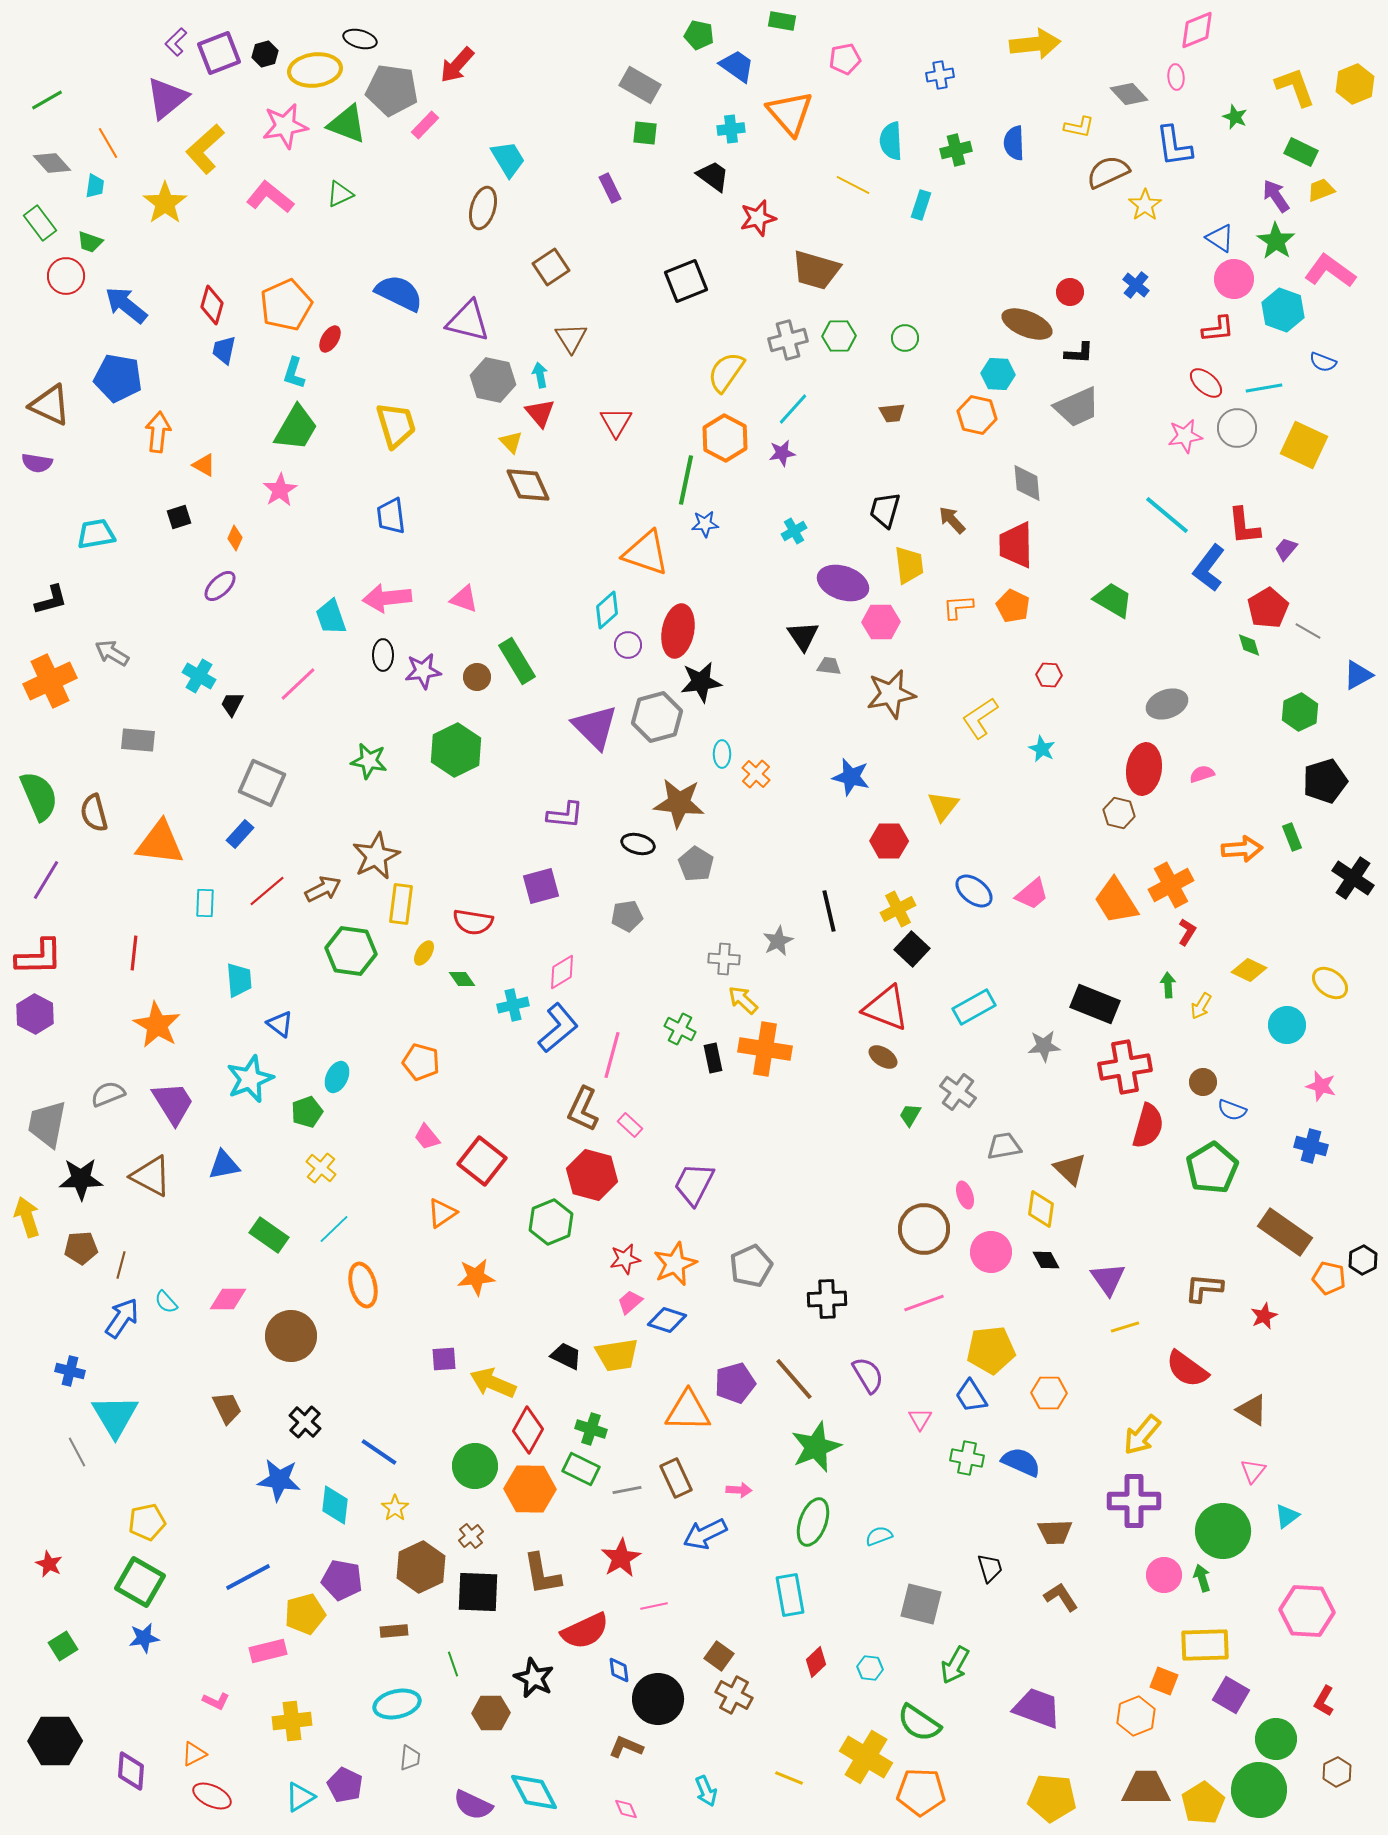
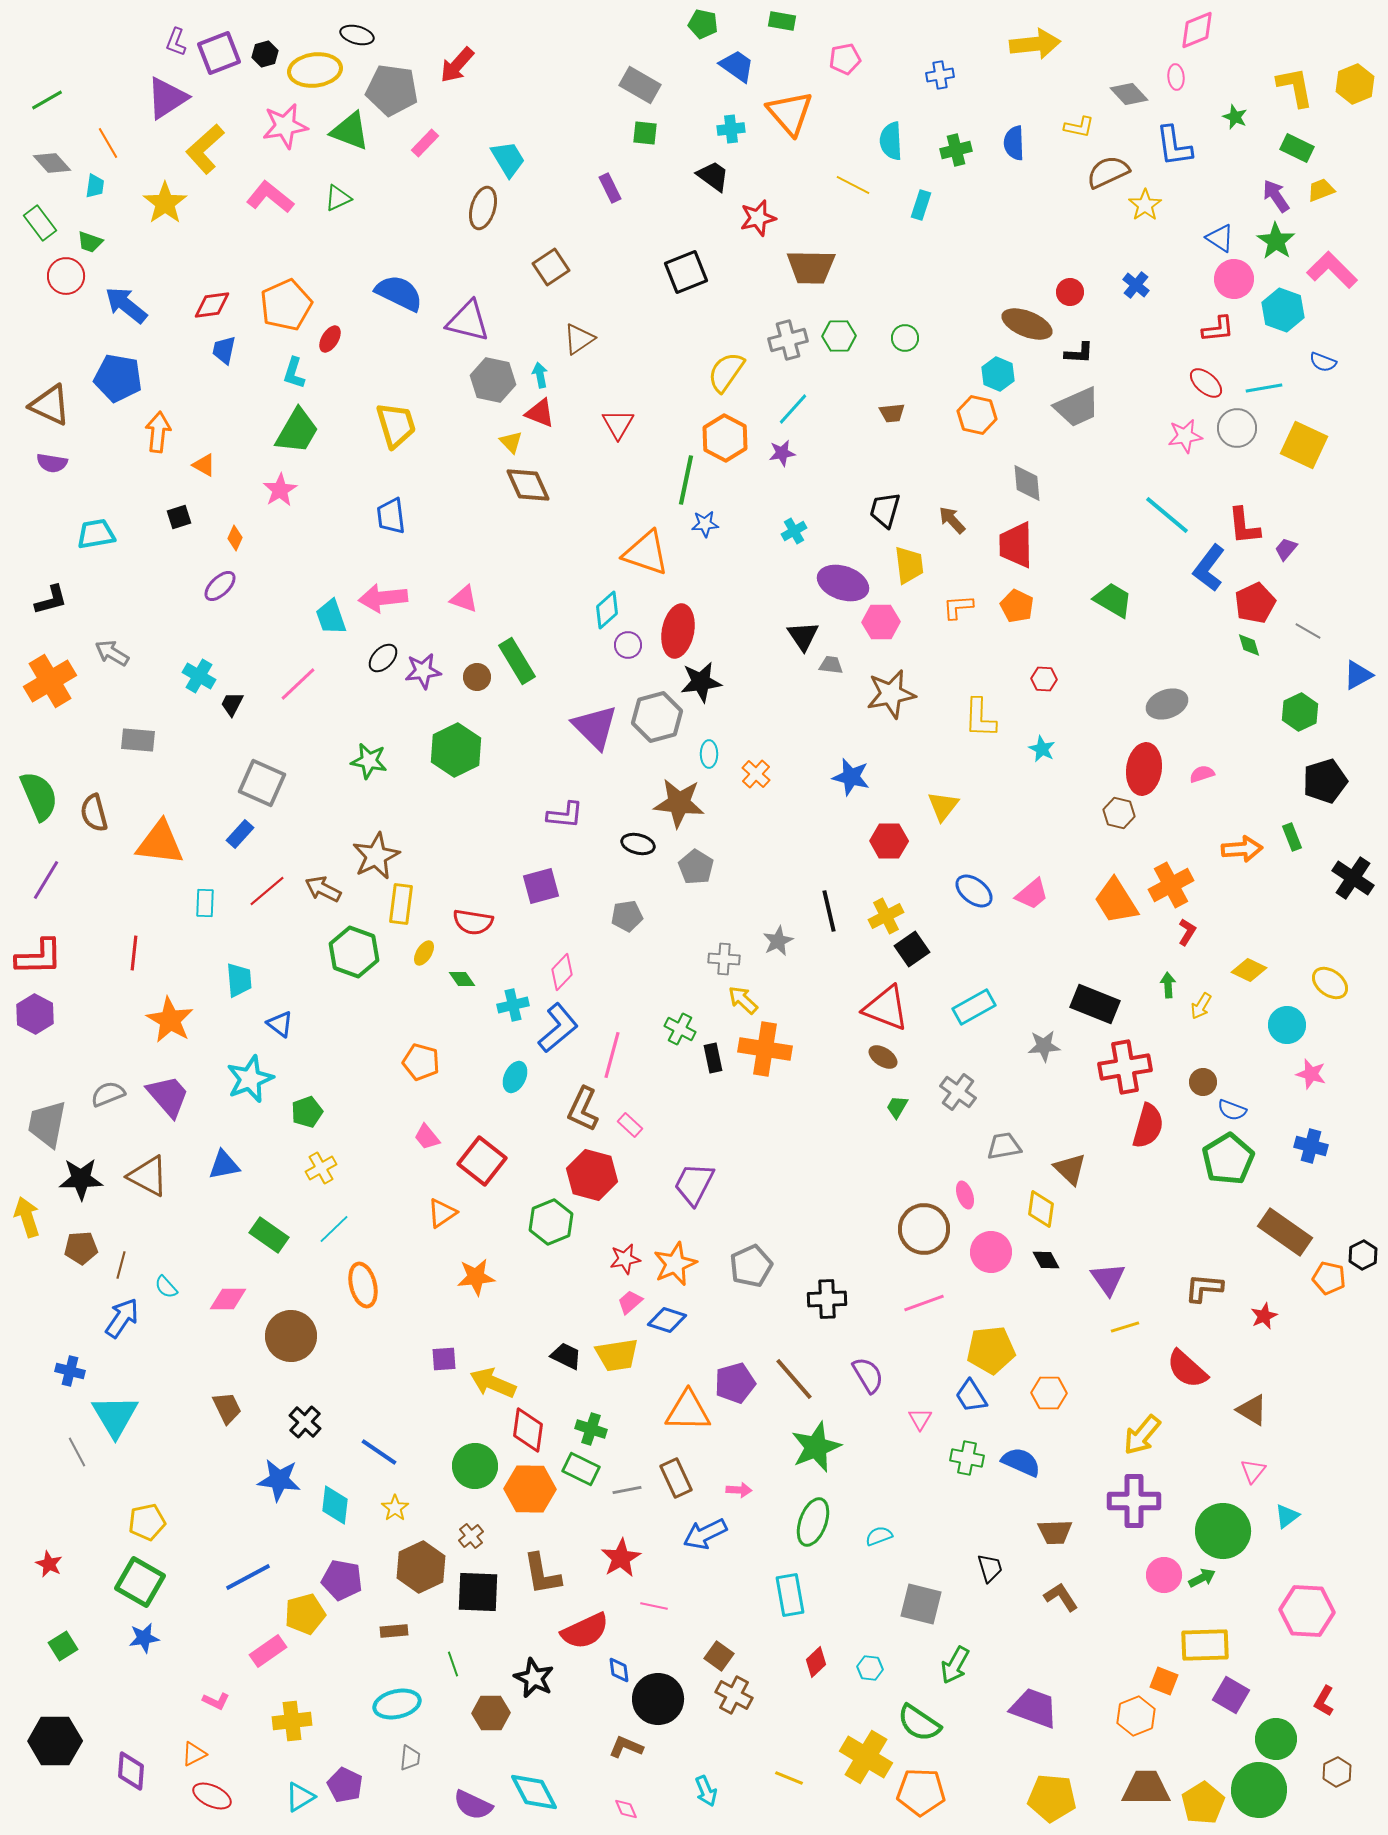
green pentagon at (699, 35): moved 4 px right, 11 px up
black ellipse at (360, 39): moved 3 px left, 4 px up
purple L-shape at (176, 42): rotated 24 degrees counterclockwise
yellow L-shape at (1295, 87): rotated 9 degrees clockwise
purple triangle at (167, 98): rotated 6 degrees clockwise
green triangle at (347, 124): moved 3 px right, 7 px down
pink rectangle at (425, 125): moved 18 px down
green rectangle at (1301, 152): moved 4 px left, 4 px up
green triangle at (340, 194): moved 2 px left, 4 px down
brown trapezoid at (816, 270): moved 5 px left, 3 px up; rotated 15 degrees counterclockwise
pink L-shape at (1330, 271): moved 2 px right, 1 px up; rotated 9 degrees clockwise
black square at (686, 281): moved 9 px up
red diamond at (212, 305): rotated 66 degrees clockwise
brown triangle at (571, 338): moved 8 px right, 1 px down; rotated 28 degrees clockwise
cyan hexagon at (998, 374): rotated 20 degrees clockwise
red triangle at (540, 413): rotated 28 degrees counterclockwise
red triangle at (616, 422): moved 2 px right, 2 px down
green trapezoid at (296, 428): moved 1 px right, 3 px down
purple semicircle at (37, 463): moved 15 px right
pink arrow at (387, 598): moved 4 px left
orange pentagon at (1013, 606): moved 4 px right
red pentagon at (1268, 608): moved 13 px left, 5 px up; rotated 6 degrees clockwise
black ellipse at (383, 655): moved 3 px down; rotated 44 degrees clockwise
gray trapezoid at (829, 666): moved 2 px right, 1 px up
red hexagon at (1049, 675): moved 5 px left, 4 px down
orange cross at (50, 681): rotated 6 degrees counterclockwise
yellow L-shape at (980, 718): rotated 54 degrees counterclockwise
cyan ellipse at (722, 754): moved 13 px left
gray pentagon at (696, 864): moved 3 px down
brown arrow at (323, 889): rotated 126 degrees counterclockwise
yellow cross at (898, 909): moved 12 px left, 7 px down
black square at (912, 949): rotated 12 degrees clockwise
green hexagon at (351, 951): moved 3 px right, 1 px down; rotated 12 degrees clockwise
pink diamond at (562, 972): rotated 15 degrees counterclockwise
orange star at (157, 1025): moved 13 px right, 5 px up
cyan ellipse at (337, 1077): moved 178 px right
pink star at (1321, 1086): moved 10 px left, 12 px up
purple trapezoid at (173, 1103): moved 5 px left, 7 px up; rotated 9 degrees counterclockwise
green trapezoid at (910, 1115): moved 13 px left, 8 px up
yellow cross at (321, 1168): rotated 20 degrees clockwise
green pentagon at (1212, 1168): moved 16 px right, 9 px up
brown triangle at (151, 1176): moved 3 px left
black hexagon at (1363, 1260): moved 5 px up
cyan semicircle at (166, 1302): moved 15 px up
red semicircle at (1187, 1369): rotated 6 degrees clockwise
red diamond at (528, 1430): rotated 21 degrees counterclockwise
green arrow at (1202, 1578): rotated 80 degrees clockwise
pink line at (654, 1606): rotated 24 degrees clockwise
pink rectangle at (268, 1651): rotated 21 degrees counterclockwise
purple trapezoid at (1037, 1708): moved 3 px left
